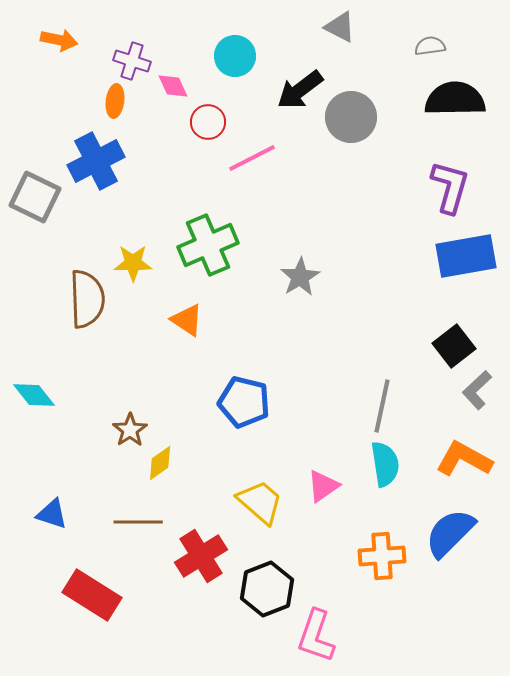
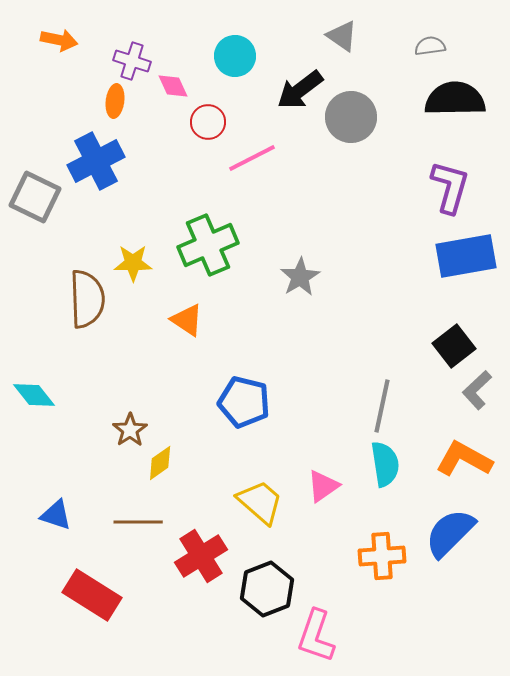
gray triangle: moved 2 px right, 9 px down; rotated 8 degrees clockwise
blue triangle: moved 4 px right, 1 px down
